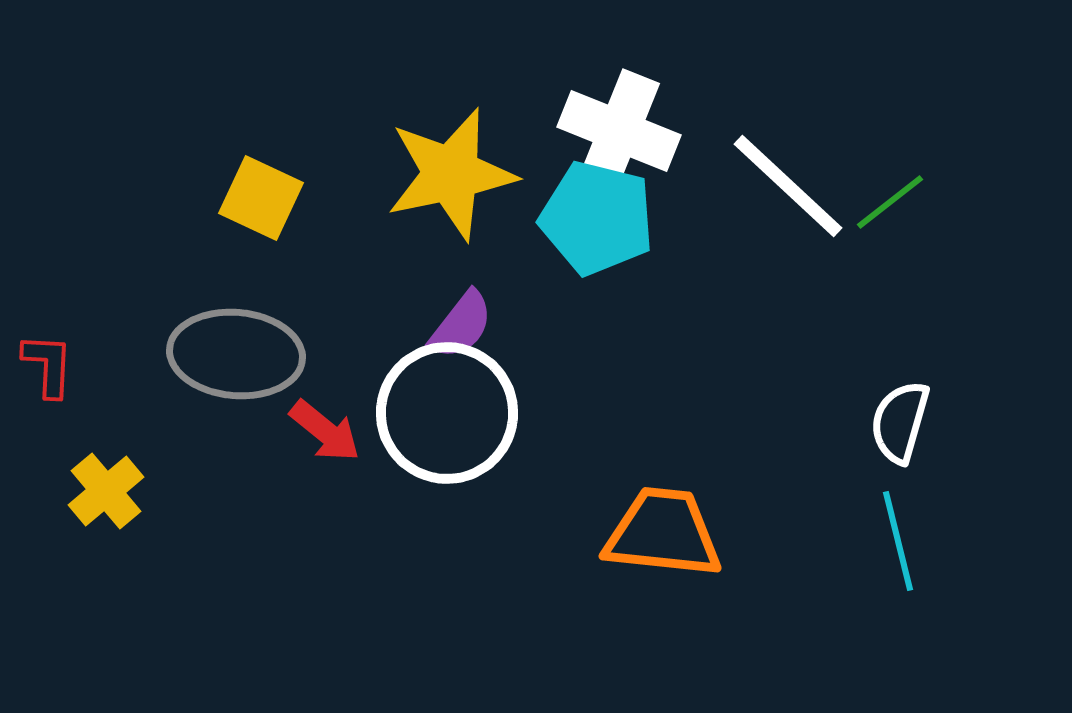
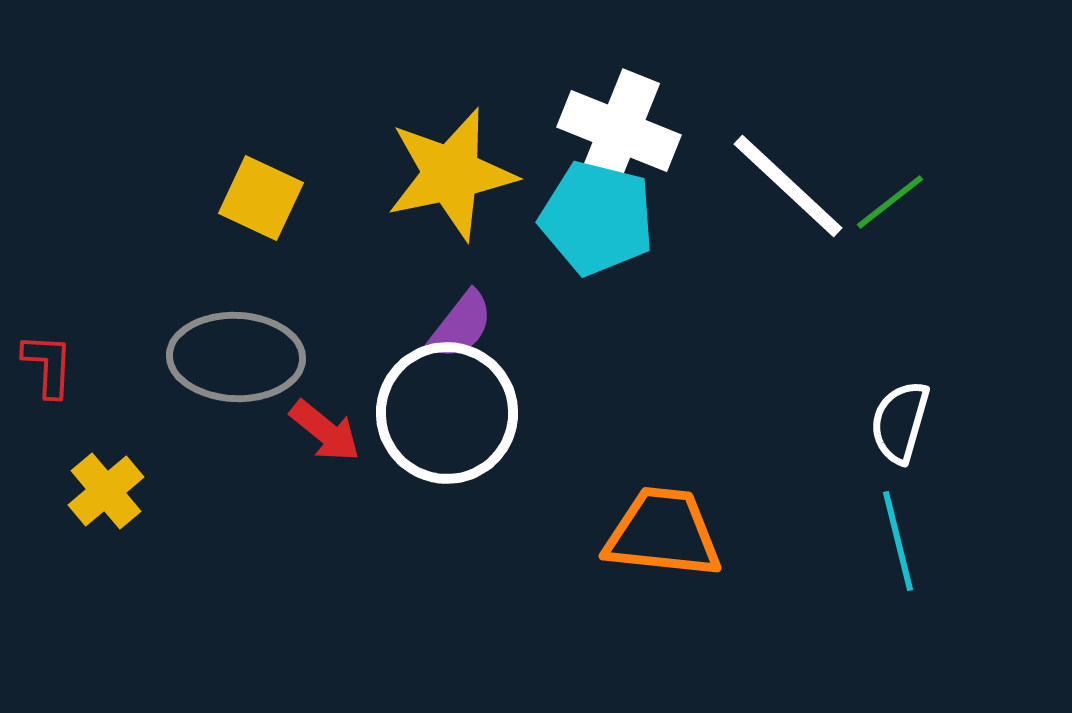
gray ellipse: moved 3 px down; rotated 3 degrees counterclockwise
